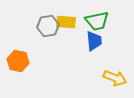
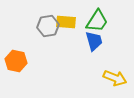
green trapezoid: rotated 45 degrees counterclockwise
blue trapezoid: rotated 10 degrees counterclockwise
orange hexagon: moved 2 px left
